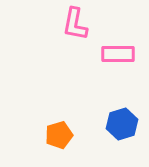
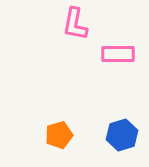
blue hexagon: moved 11 px down
